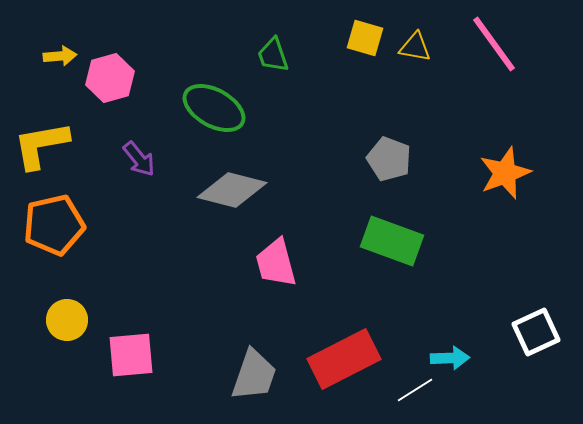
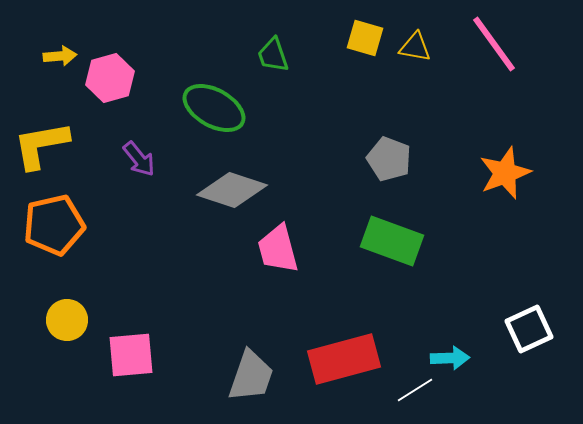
gray diamond: rotated 4 degrees clockwise
pink trapezoid: moved 2 px right, 14 px up
white square: moved 7 px left, 3 px up
red rectangle: rotated 12 degrees clockwise
gray trapezoid: moved 3 px left, 1 px down
